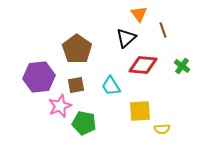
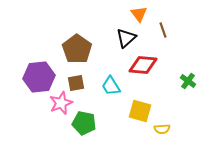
green cross: moved 6 px right, 15 px down
brown square: moved 2 px up
pink star: moved 1 px right, 3 px up
yellow square: rotated 20 degrees clockwise
